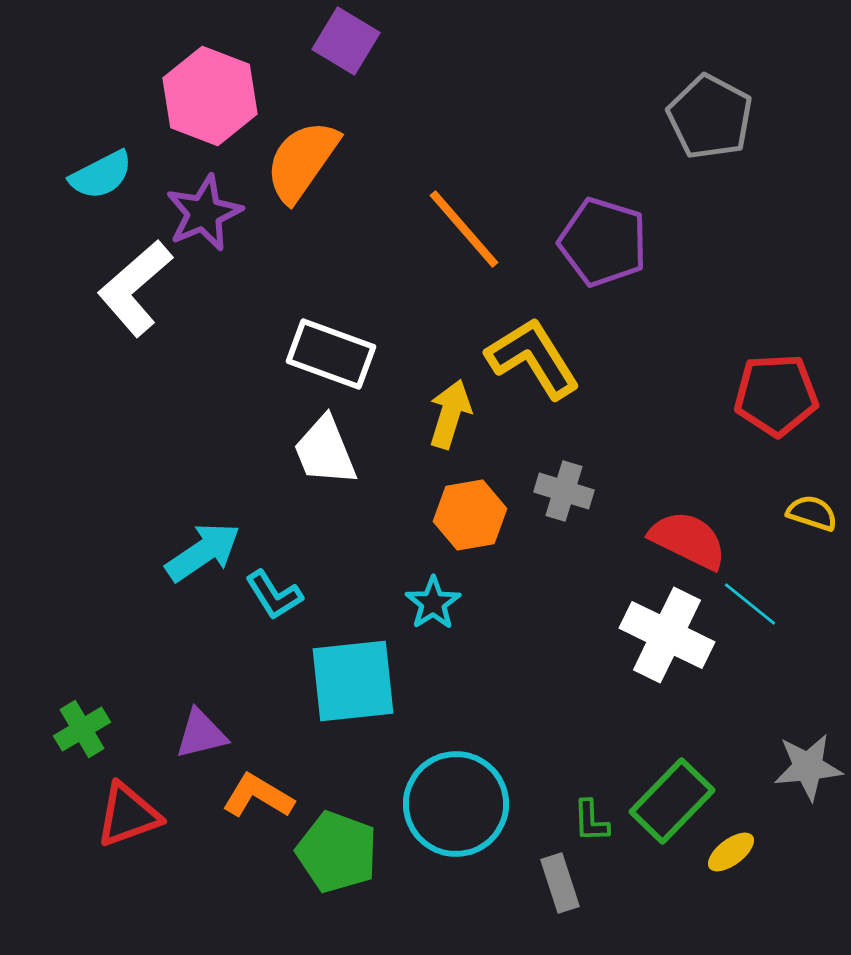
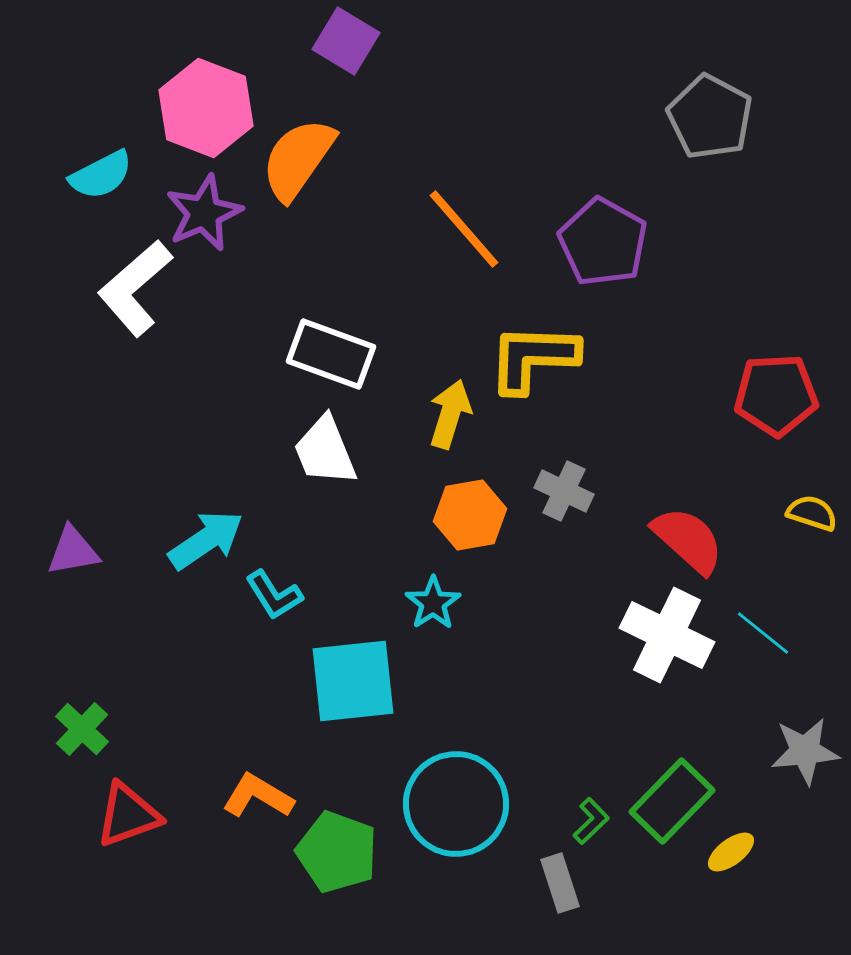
pink hexagon: moved 4 px left, 12 px down
orange semicircle: moved 4 px left, 2 px up
purple pentagon: rotated 12 degrees clockwise
yellow L-shape: rotated 56 degrees counterclockwise
gray cross: rotated 8 degrees clockwise
red semicircle: rotated 16 degrees clockwise
cyan arrow: moved 3 px right, 12 px up
cyan line: moved 13 px right, 29 px down
green cross: rotated 16 degrees counterclockwise
purple triangle: moved 128 px left, 183 px up; rotated 4 degrees clockwise
gray star: moved 3 px left, 16 px up
green L-shape: rotated 132 degrees counterclockwise
